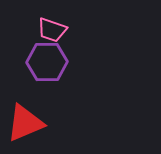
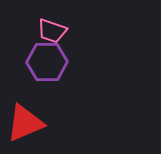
pink trapezoid: moved 1 px down
